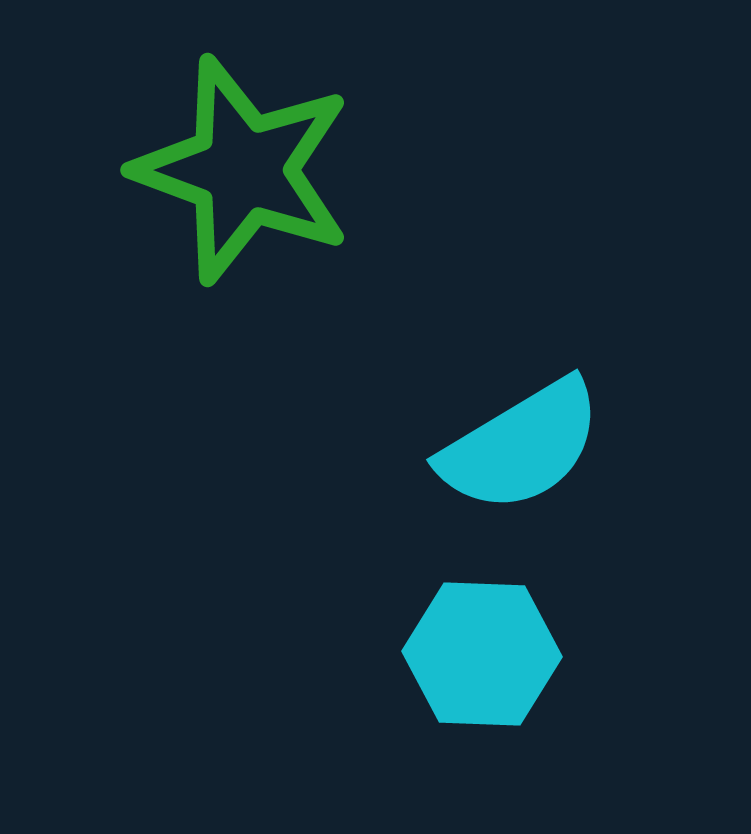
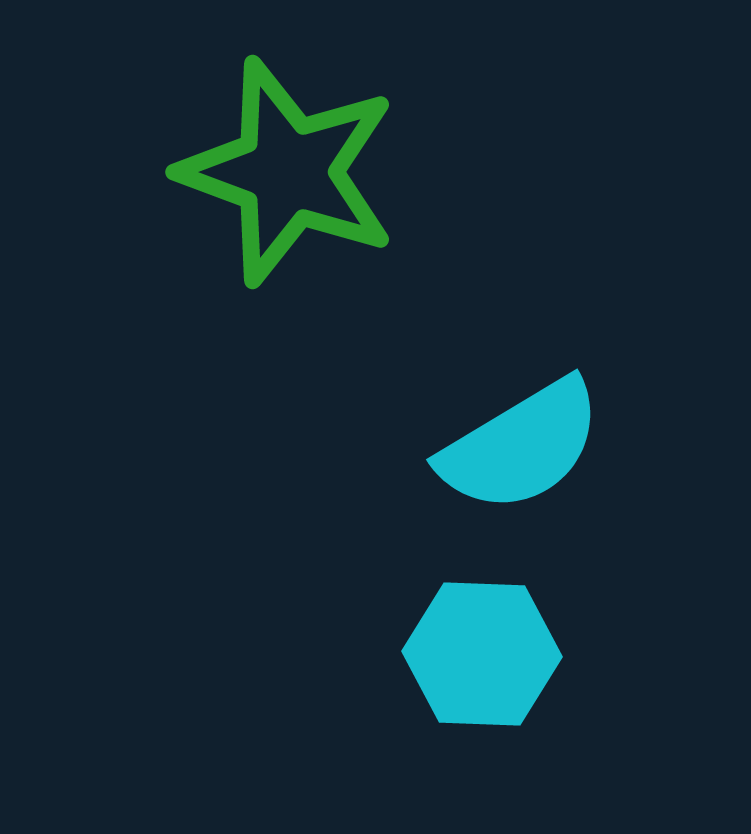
green star: moved 45 px right, 2 px down
